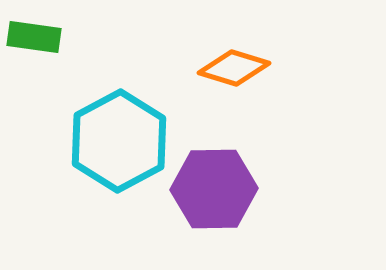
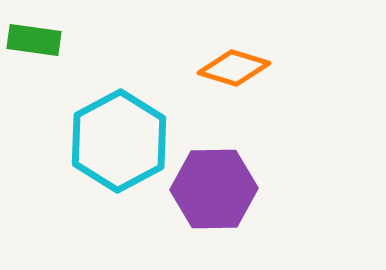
green rectangle: moved 3 px down
